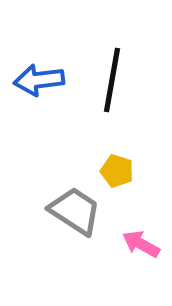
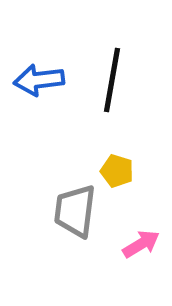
gray trapezoid: rotated 116 degrees counterclockwise
pink arrow: rotated 120 degrees clockwise
